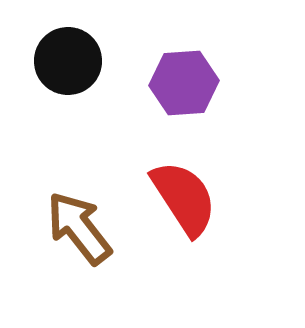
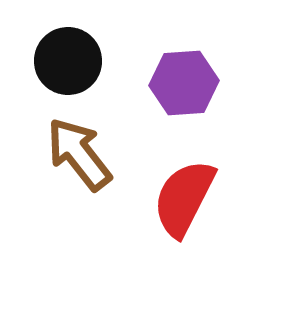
red semicircle: rotated 120 degrees counterclockwise
brown arrow: moved 74 px up
